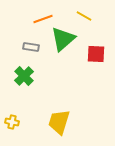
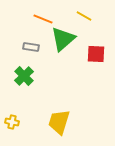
orange line: rotated 42 degrees clockwise
